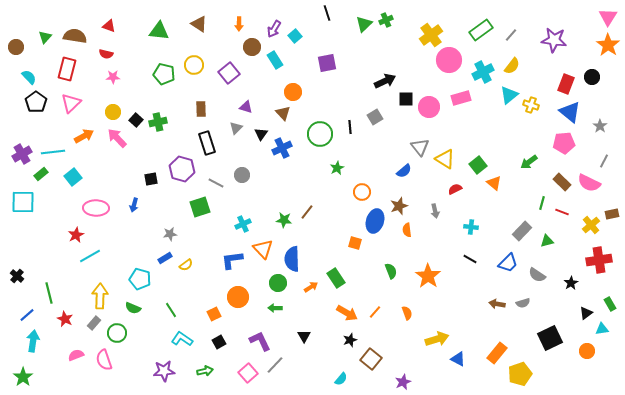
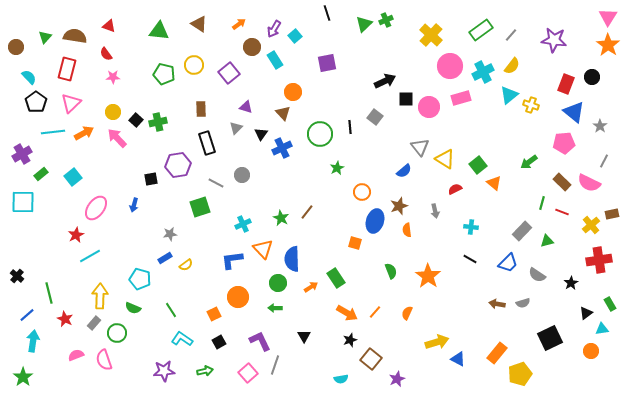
orange arrow at (239, 24): rotated 128 degrees counterclockwise
yellow cross at (431, 35): rotated 10 degrees counterclockwise
red semicircle at (106, 54): rotated 40 degrees clockwise
pink circle at (449, 60): moved 1 px right, 6 px down
blue triangle at (570, 112): moved 4 px right
gray square at (375, 117): rotated 21 degrees counterclockwise
orange arrow at (84, 136): moved 3 px up
cyan line at (53, 152): moved 20 px up
purple hexagon at (182, 169): moved 4 px left, 4 px up; rotated 25 degrees counterclockwise
pink ellipse at (96, 208): rotated 55 degrees counterclockwise
green star at (284, 220): moved 3 px left, 2 px up; rotated 21 degrees clockwise
orange semicircle at (407, 313): rotated 136 degrees counterclockwise
yellow arrow at (437, 339): moved 3 px down
orange circle at (587, 351): moved 4 px right
gray line at (275, 365): rotated 24 degrees counterclockwise
cyan semicircle at (341, 379): rotated 40 degrees clockwise
purple star at (403, 382): moved 6 px left, 3 px up
